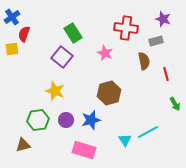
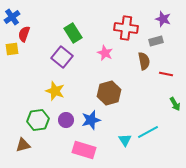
red line: rotated 64 degrees counterclockwise
